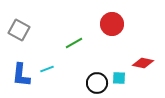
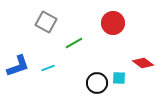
red circle: moved 1 px right, 1 px up
gray square: moved 27 px right, 8 px up
red diamond: rotated 25 degrees clockwise
cyan line: moved 1 px right, 1 px up
blue L-shape: moved 3 px left, 9 px up; rotated 115 degrees counterclockwise
